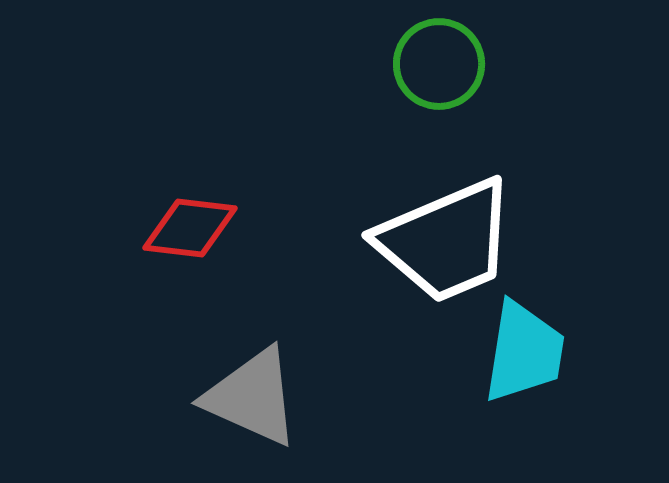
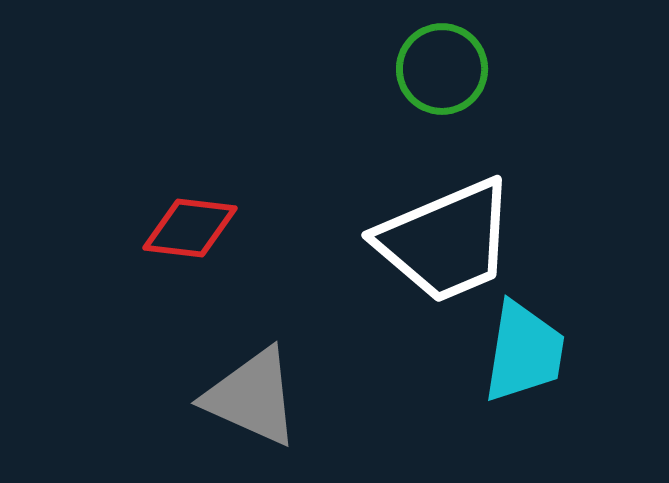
green circle: moved 3 px right, 5 px down
